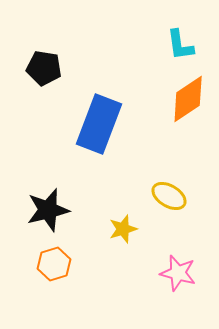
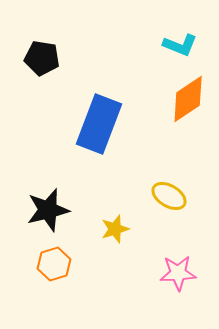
cyan L-shape: rotated 60 degrees counterclockwise
black pentagon: moved 2 px left, 10 px up
yellow star: moved 8 px left
pink star: rotated 18 degrees counterclockwise
